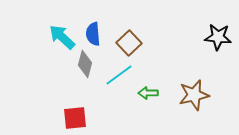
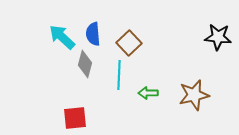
cyan line: rotated 52 degrees counterclockwise
